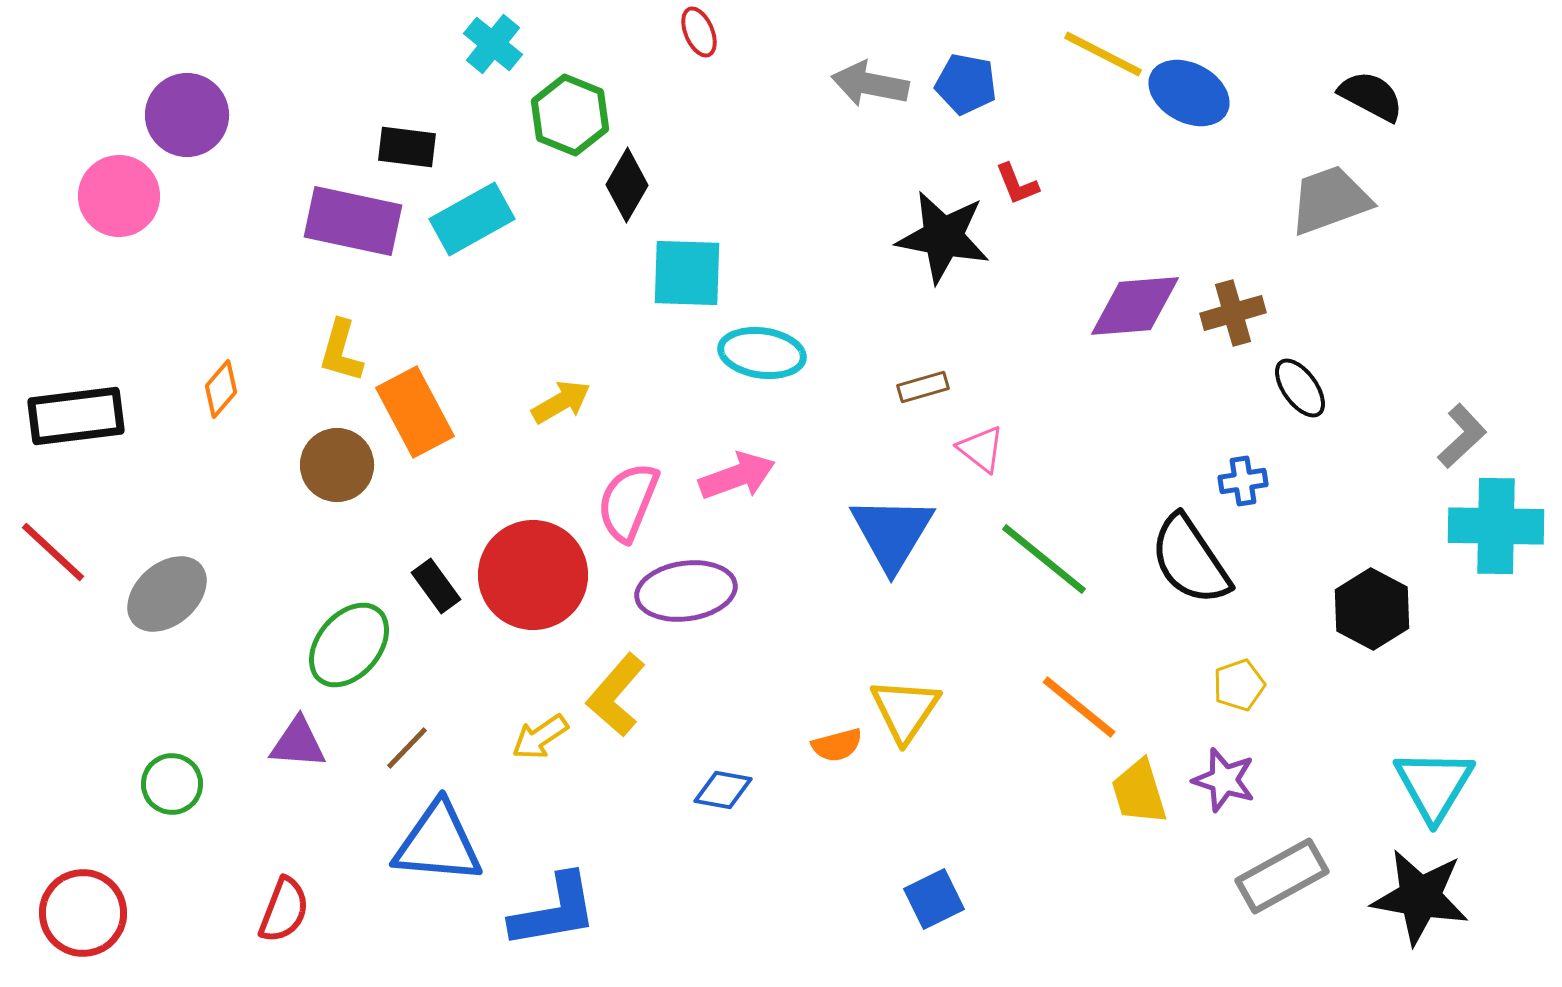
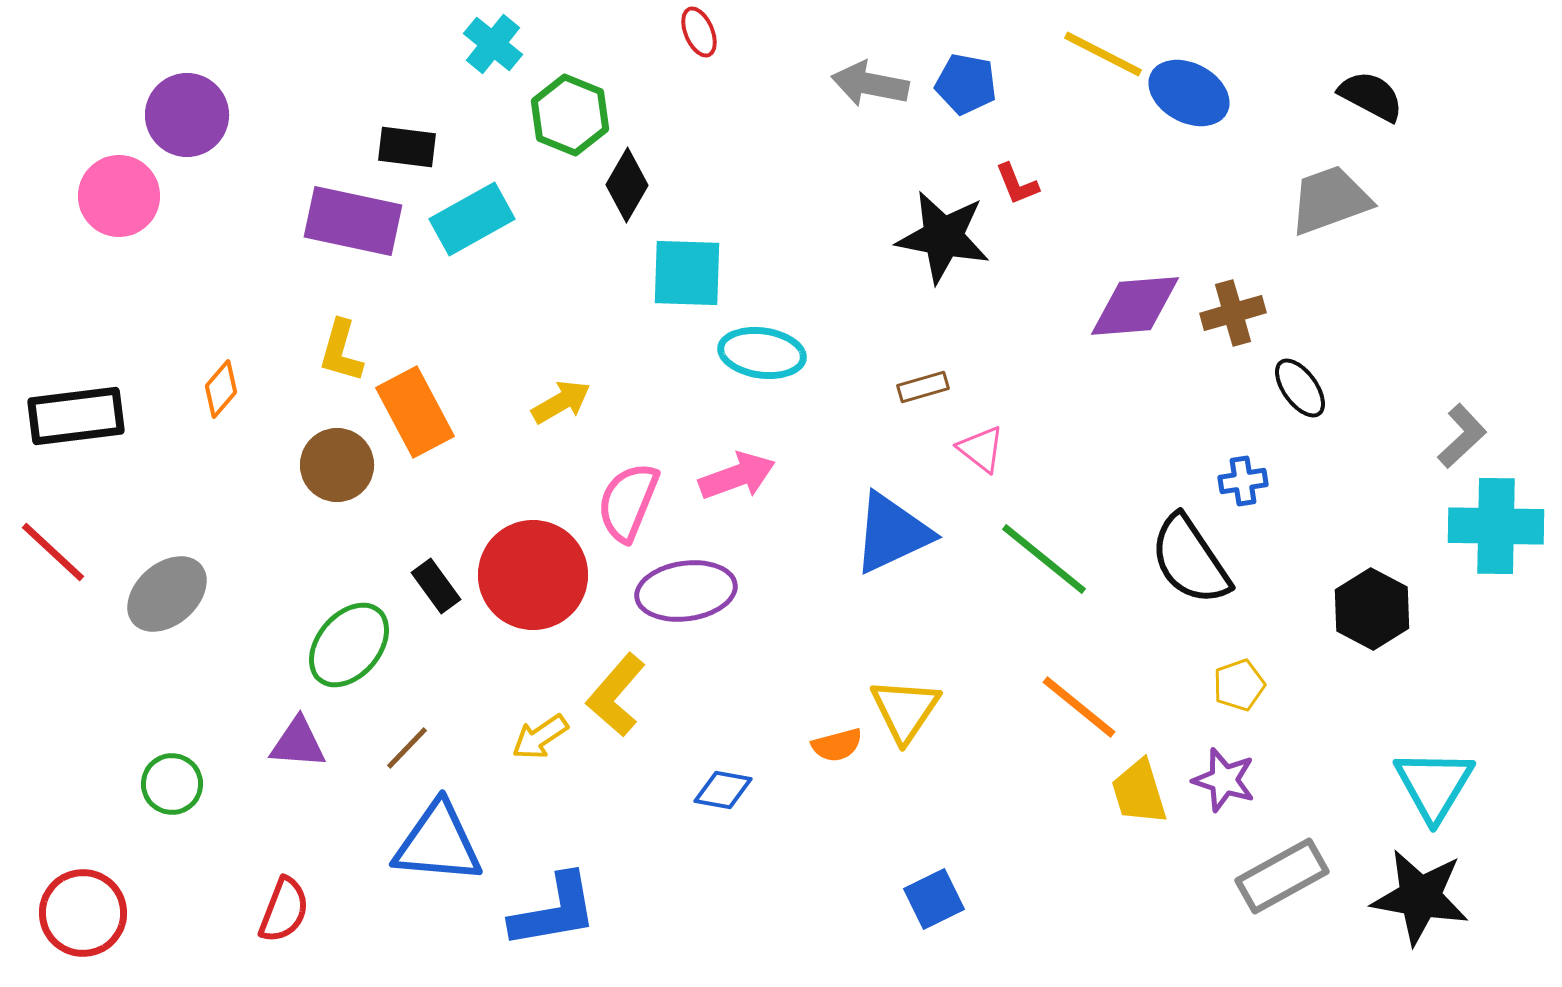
blue triangle at (892, 533): rotated 34 degrees clockwise
